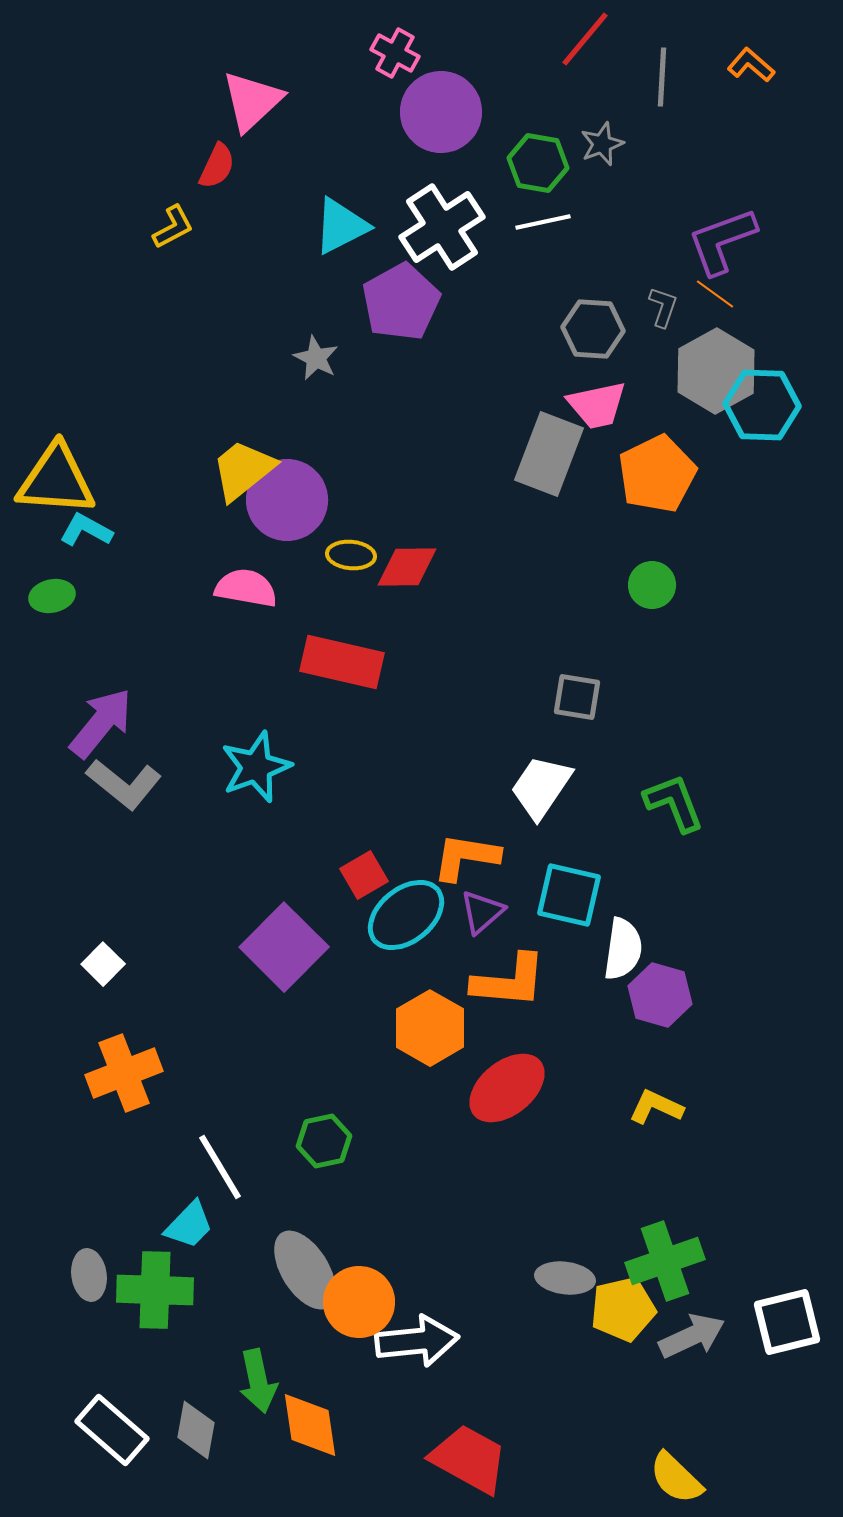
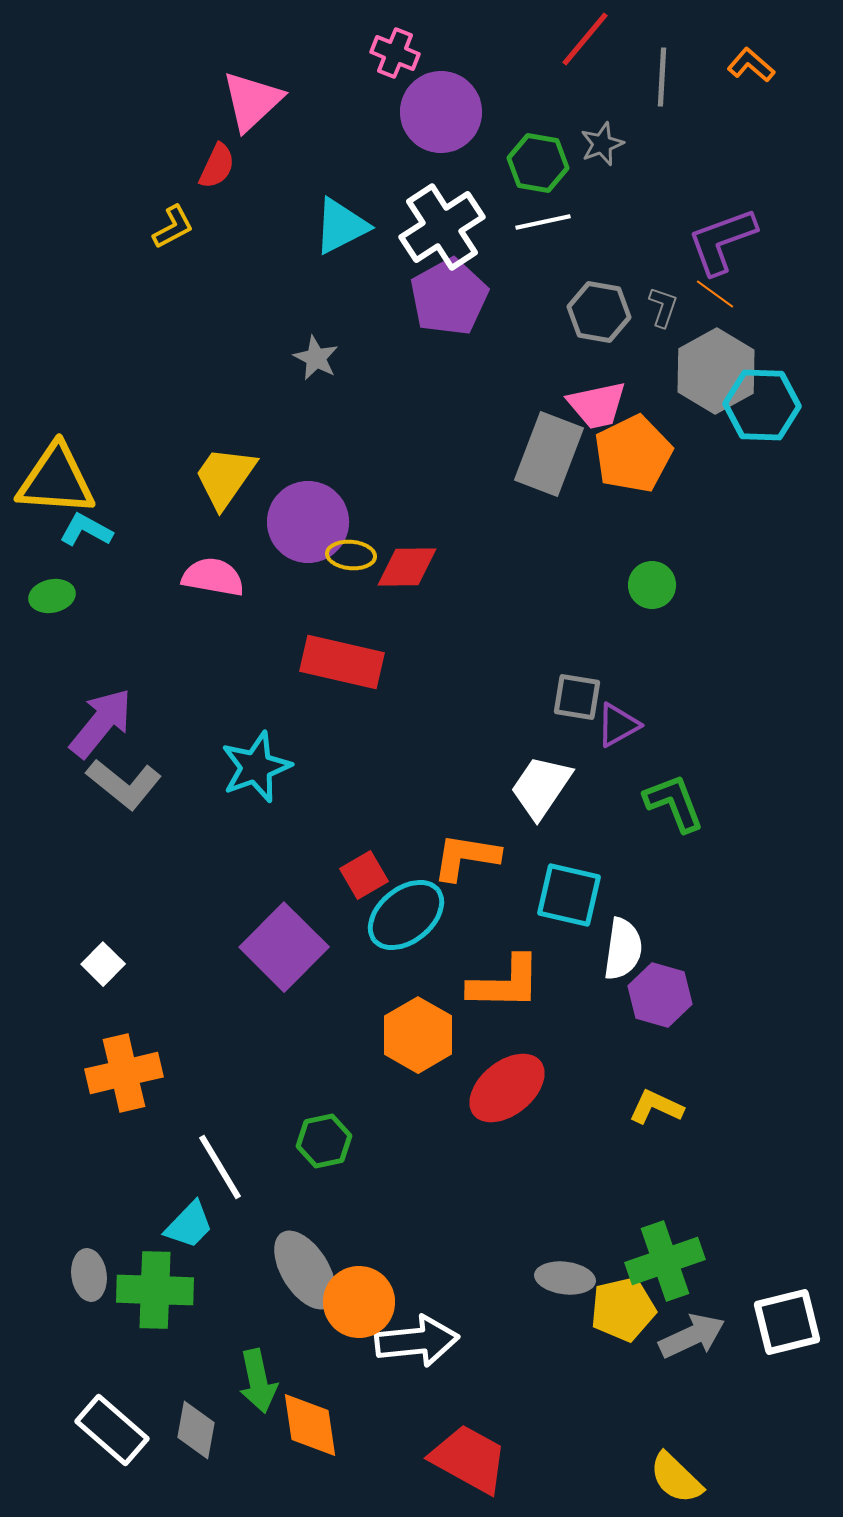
pink cross at (395, 53): rotated 6 degrees counterclockwise
purple pentagon at (401, 302): moved 48 px right, 5 px up
gray hexagon at (593, 329): moved 6 px right, 17 px up; rotated 6 degrees clockwise
yellow trapezoid at (243, 470): moved 18 px left, 7 px down; rotated 16 degrees counterclockwise
orange pentagon at (657, 474): moved 24 px left, 20 px up
purple circle at (287, 500): moved 21 px right, 22 px down
pink semicircle at (246, 588): moved 33 px left, 11 px up
purple triangle at (482, 912): moved 136 px right, 187 px up; rotated 12 degrees clockwise
orange L-shape at (509, 981): moved 4 px left, 2 px down; rotated 4 degrees counterclockwise
orange hexagon at (430, 1028): moved 12 px left, 7 px down
orange cross at (124, 1073): rotated 8 degrees clockwise
